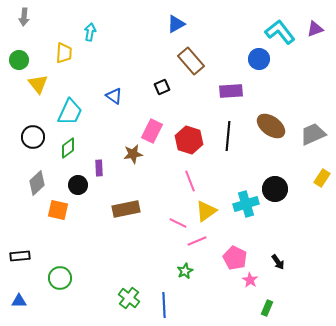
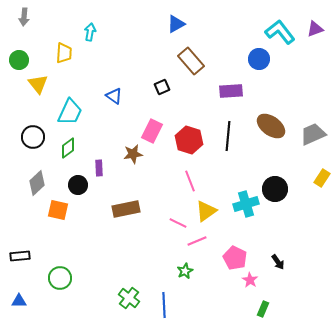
green rectangle at (267, 308): moved 4 px left, 1 px down
